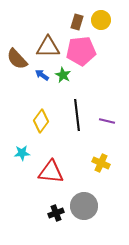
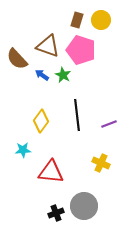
brown rectangle: moved 2 px up
brown triangle: moved 1 px up; rotated 20 degrees clockwise
pink pentagon: moved 1 px up; rotated 24 degrees clockwise
purple line: moved 2 px right, 3 px down; rotated 35 degrees counterclockwise
cyan star: moved 1 px right, 3 px up
